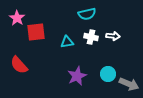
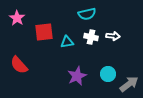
red square: moved 8 px right
gray arrow: rotated 60 degrees counterclockwise
